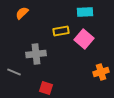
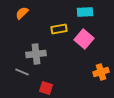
yellow rectangle: moved 2 px left, 2 px up
gray line: moved 8 px right
